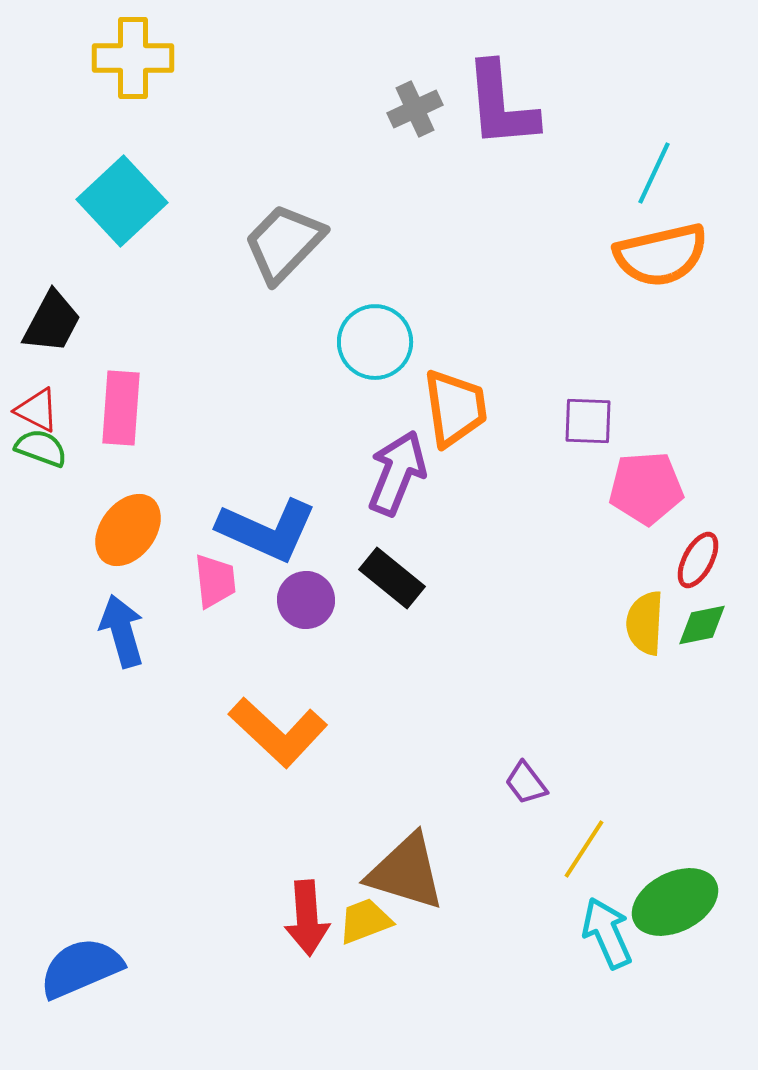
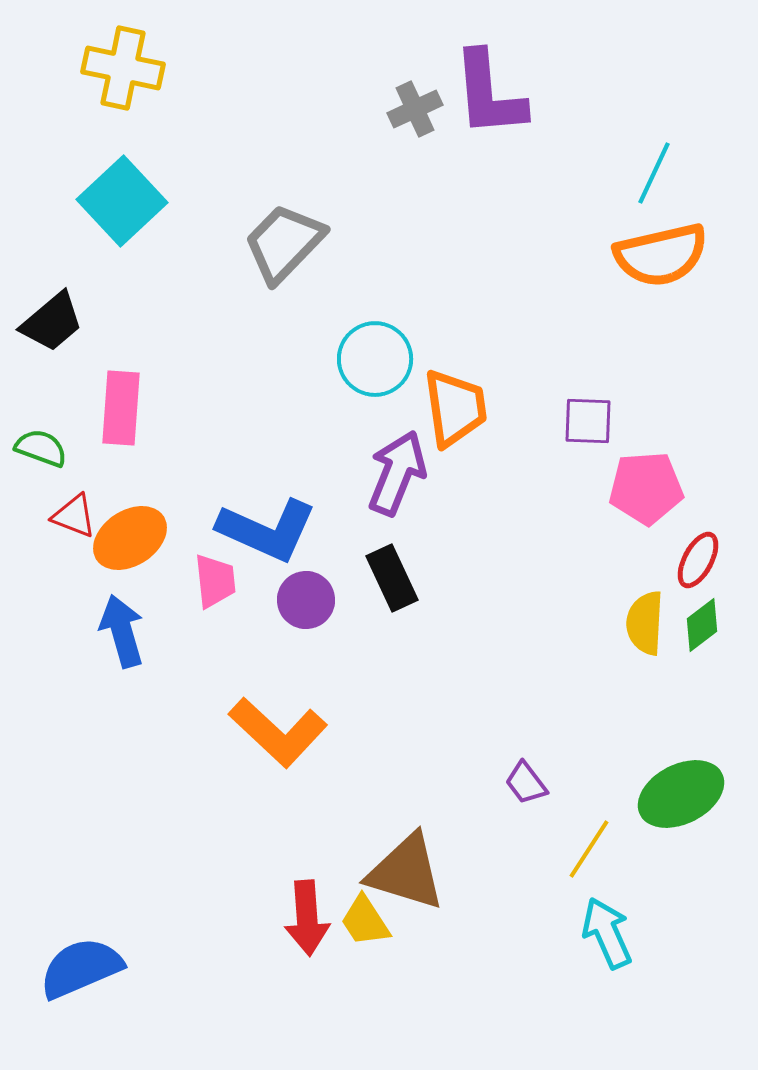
yellow cross: moved 10 px left, 10 px down; rotated 12 degrees clockwise
purple L-shape: moved 12 px left, 11 px up
black trapezoid: rotated 22 degrees clockwise
cyan circle: moved 17 px down
red triangle: moved 37 px right, 106 px down; rotated 6 degrees counterclockwise
orange ellipse: moved 2 px right, 8 px down; rotated 20 degrees clockwise
black rectangle: rotated 26 degrees clockwise
green diamond: rotated 26 degrees counterclockwise
yellow line: moved 5 px right
green ellipse: moved 6 px right, 108 px up
yellow trapezoid: rotated 102 degrees counterclockwise
